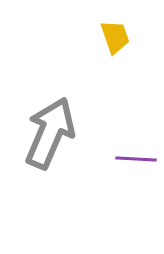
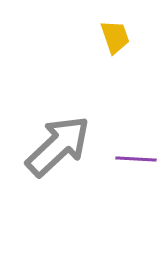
gray arrow: moved 8 px right, 13 px down; rotated 24 degrees clockwise
